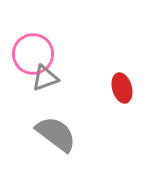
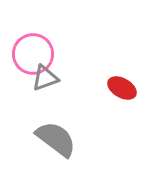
red ellipse: rotated 44 degrees counterclockwise
gray semicircle: moved 5 px down
